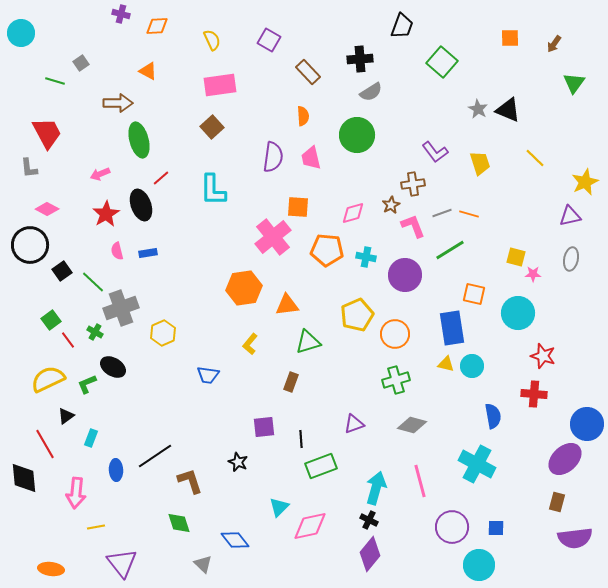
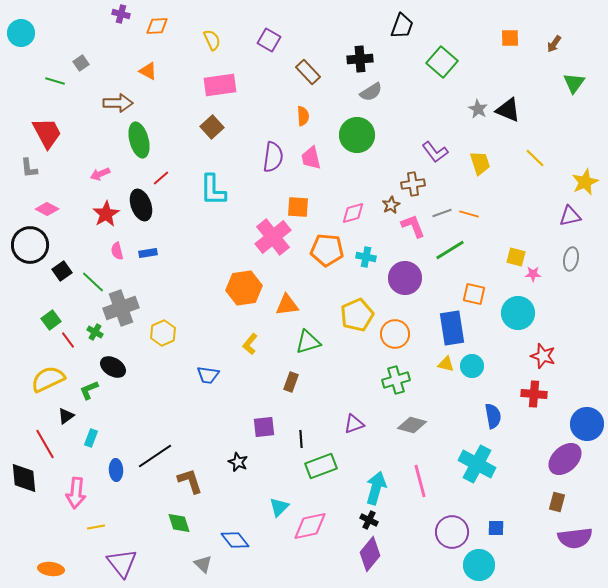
purple circle at (405, 275): moved 3 px down
green L-shape at (87, 384): moved 2 px right, 6 px down
purple circle at (452, 527): moved 5 px down
